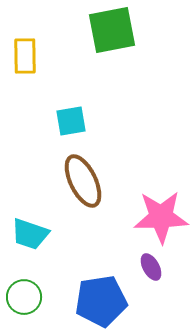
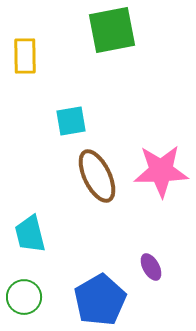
brown ellipse: moved 14 px right, 5 px up
pink star: moved 46 px up
cyan trapezoid: rotated 57 degrees clockwise
blue pentagon: moved 1 px left, 1 px up; rotated 21 degrees counterclockwise
